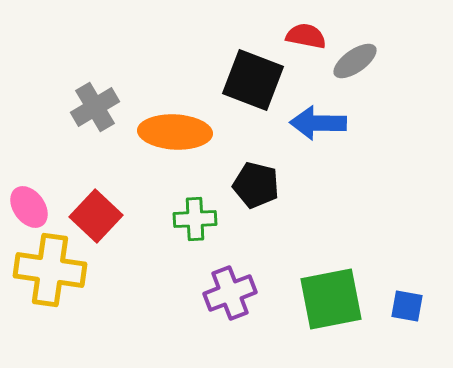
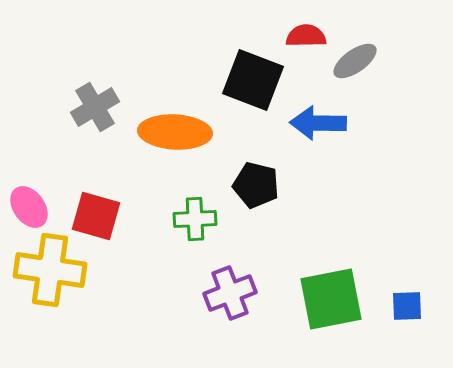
red semicircle: rotated 12 degrees counterclockwise
red square: rotated 27 degrees counterclockwise
blue square: rotated 12 degrees counterclockwise
